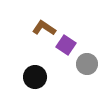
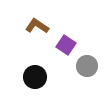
brown L-shape: moved 7 px left, 2 px up
gray circle: moved 2 px down
